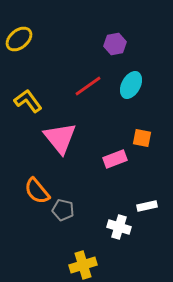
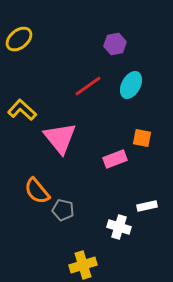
yellow L-shape: moved 6 px left, 9 px down; rotated 12 degrees counterclockwise
